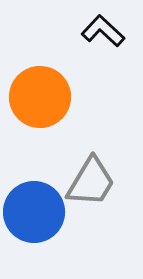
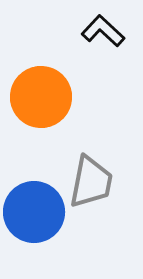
orange circle: moved 1 px right
gray trapezoid: rotated 20 degrees counterclockwise
